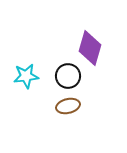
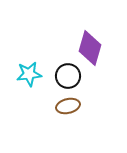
cyan star: moved 3 px right, 2 px up
